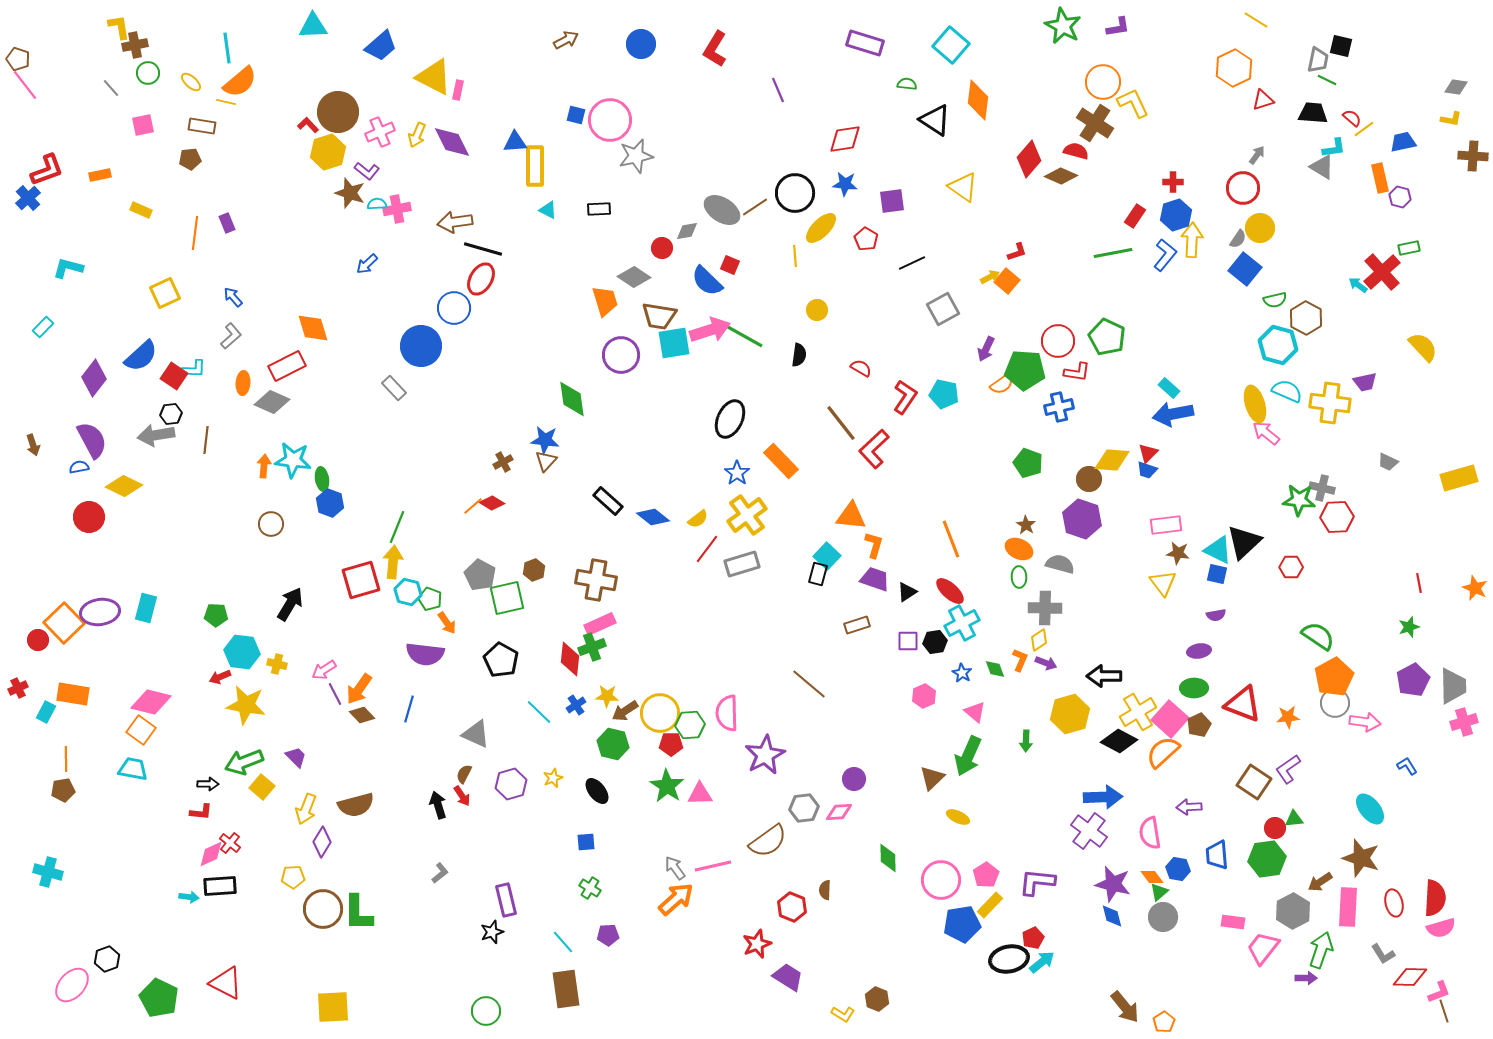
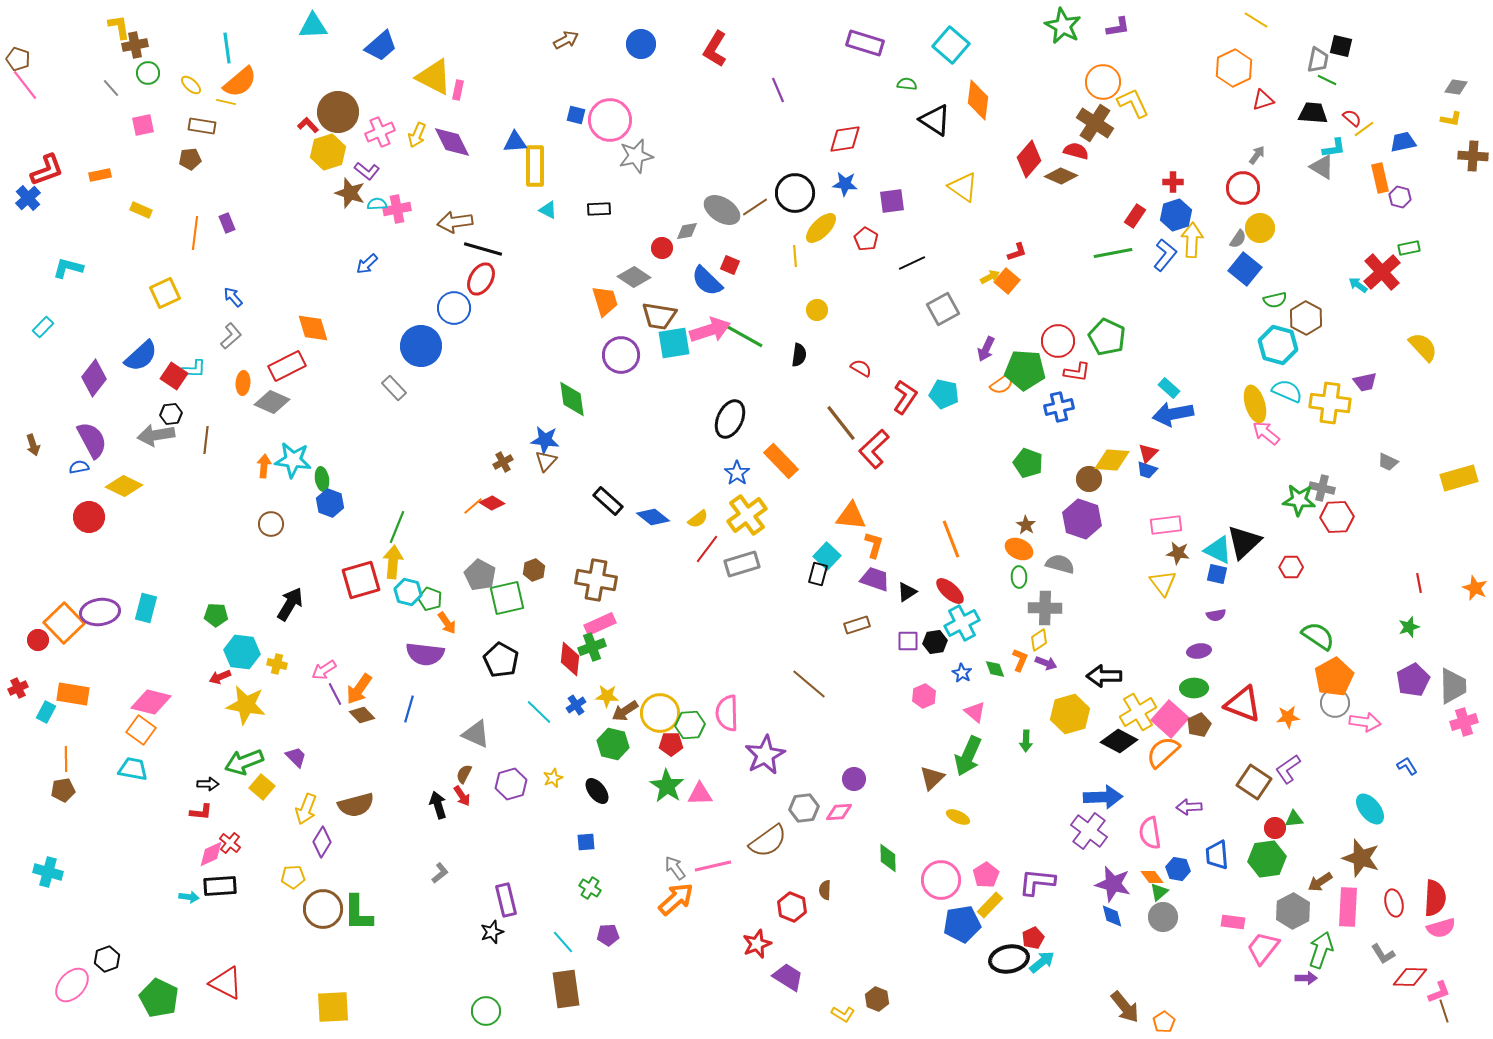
yellow ellipse at (191, 82): moved 3 px down
